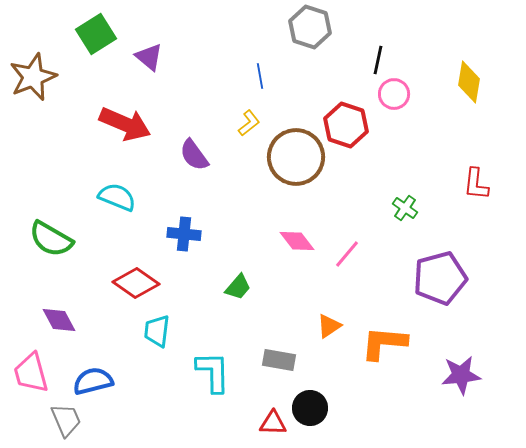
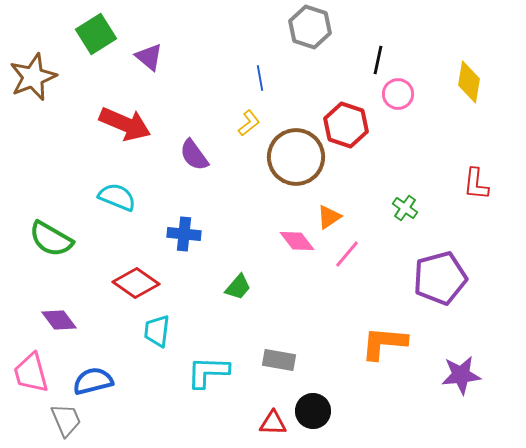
blue line: moved 2 px down
pink circle: moved 4 px right
purple diamond: rotated 9 degrees counterclockwise
orange triangle: moved 109 px up
cyan L-shape: moved 5 px left; rotated 87 degrees counterclockwise
black circle: moved 3 px right, 3 px down
